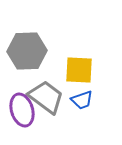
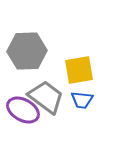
yellow square: rotated 12 degrees counterclockwise
blue trapezoid: rotated 25 degrees clockwise
purple ellipse: moved 1 px right; rotated 44 degrees counterclockwise
